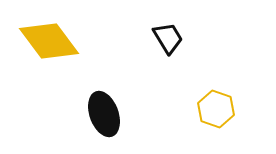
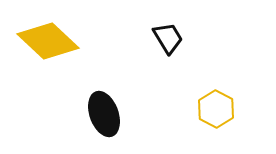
yellow diamond: moved 1 px left; rotated 10 degrees counterclockwise
yellow hexagon: rotated 9 degrees clockwise
